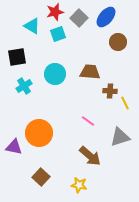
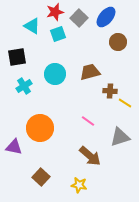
brown trapezoid: rotated 20 degrees counterclockwise
yellow line: rotated 32 degrees counterclockwise
orange circle: moved 1 px right, 5 px up
